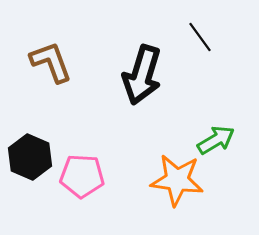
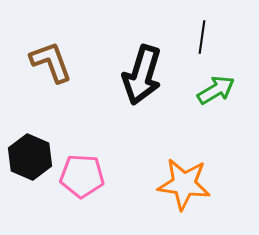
black line: moved 2 px right; rotated 44 degrees clockwise
green arrow: moved 50 px up
orange star: moved 7 px right, 4 px down
